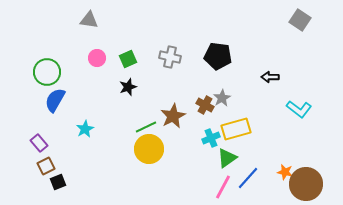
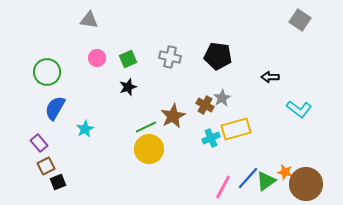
blue semicircle: moved 8 px down
green triangle: moved 39 px right, 23 px down
